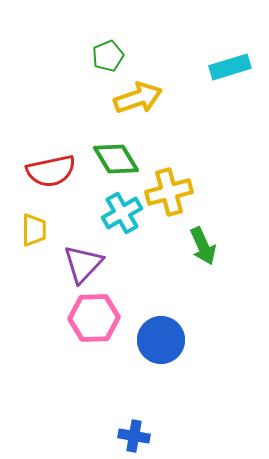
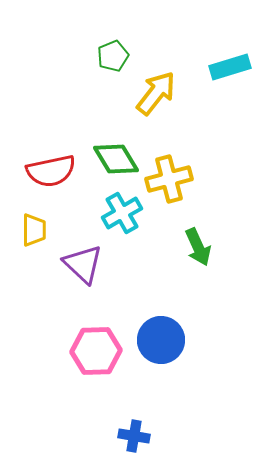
green pentagon: moved 5 px right
yellow arrow: moved 18 px right, 5 px up; rotated 33 degrees counterclockwise
yellow cross: moved 13 px up
green arrow: moved 5 px left, 1 px down
purple triangle: rotated 30 degrees counterclockwise
pink hexagon: moved 2 px right, 33 px down
